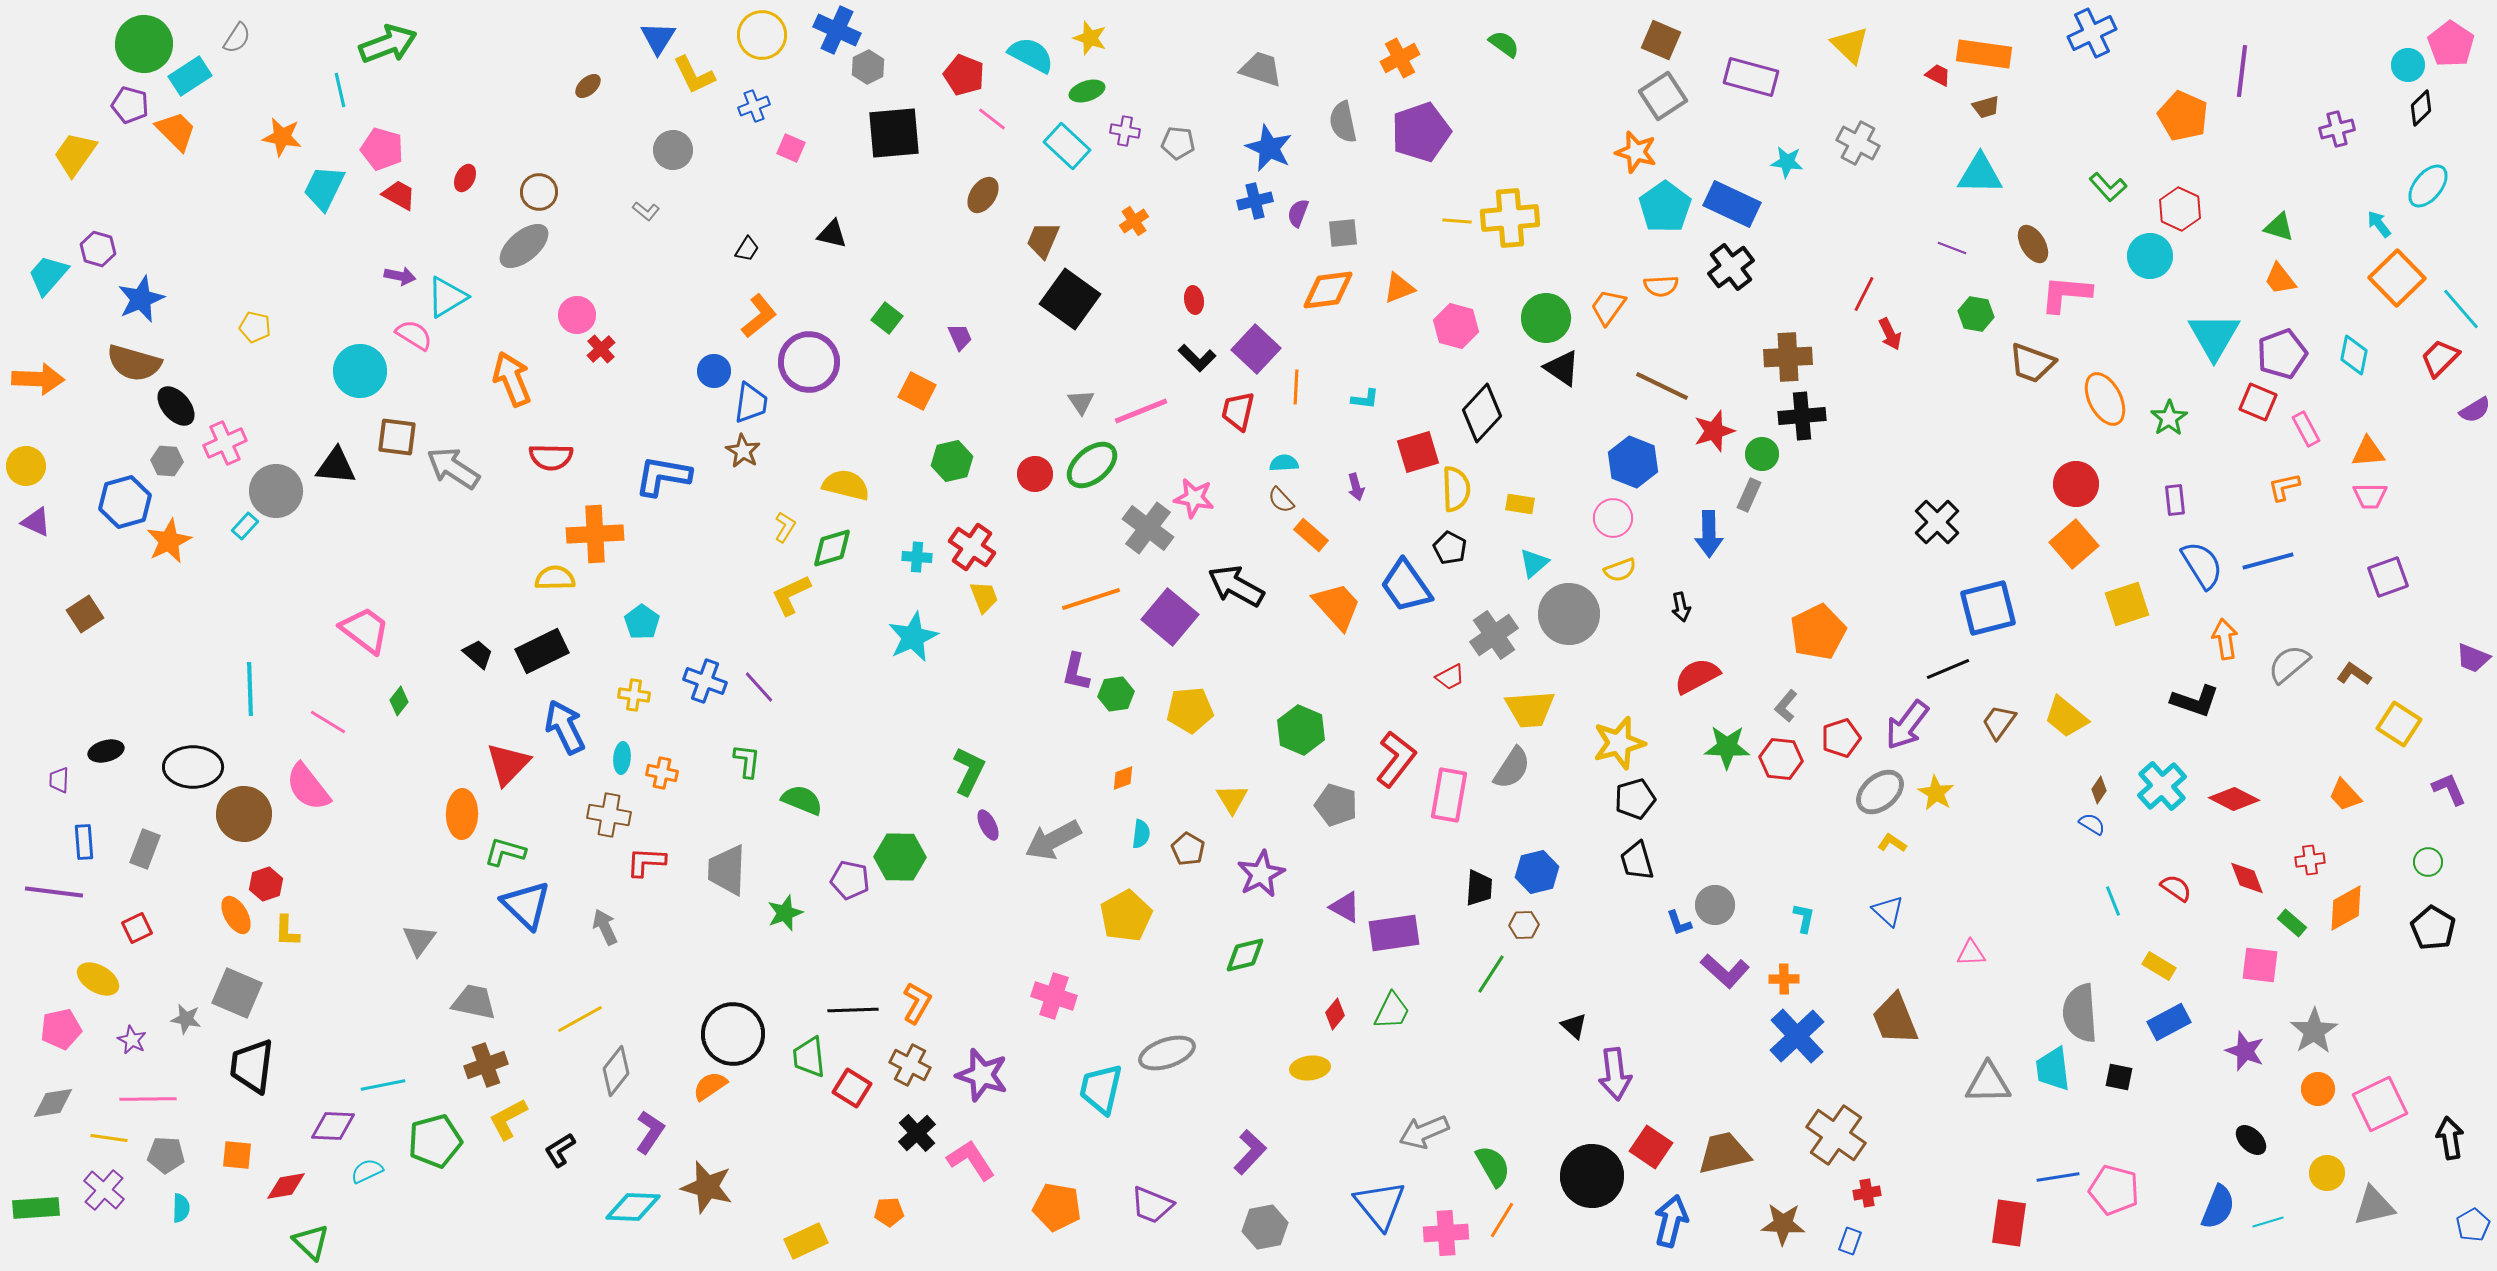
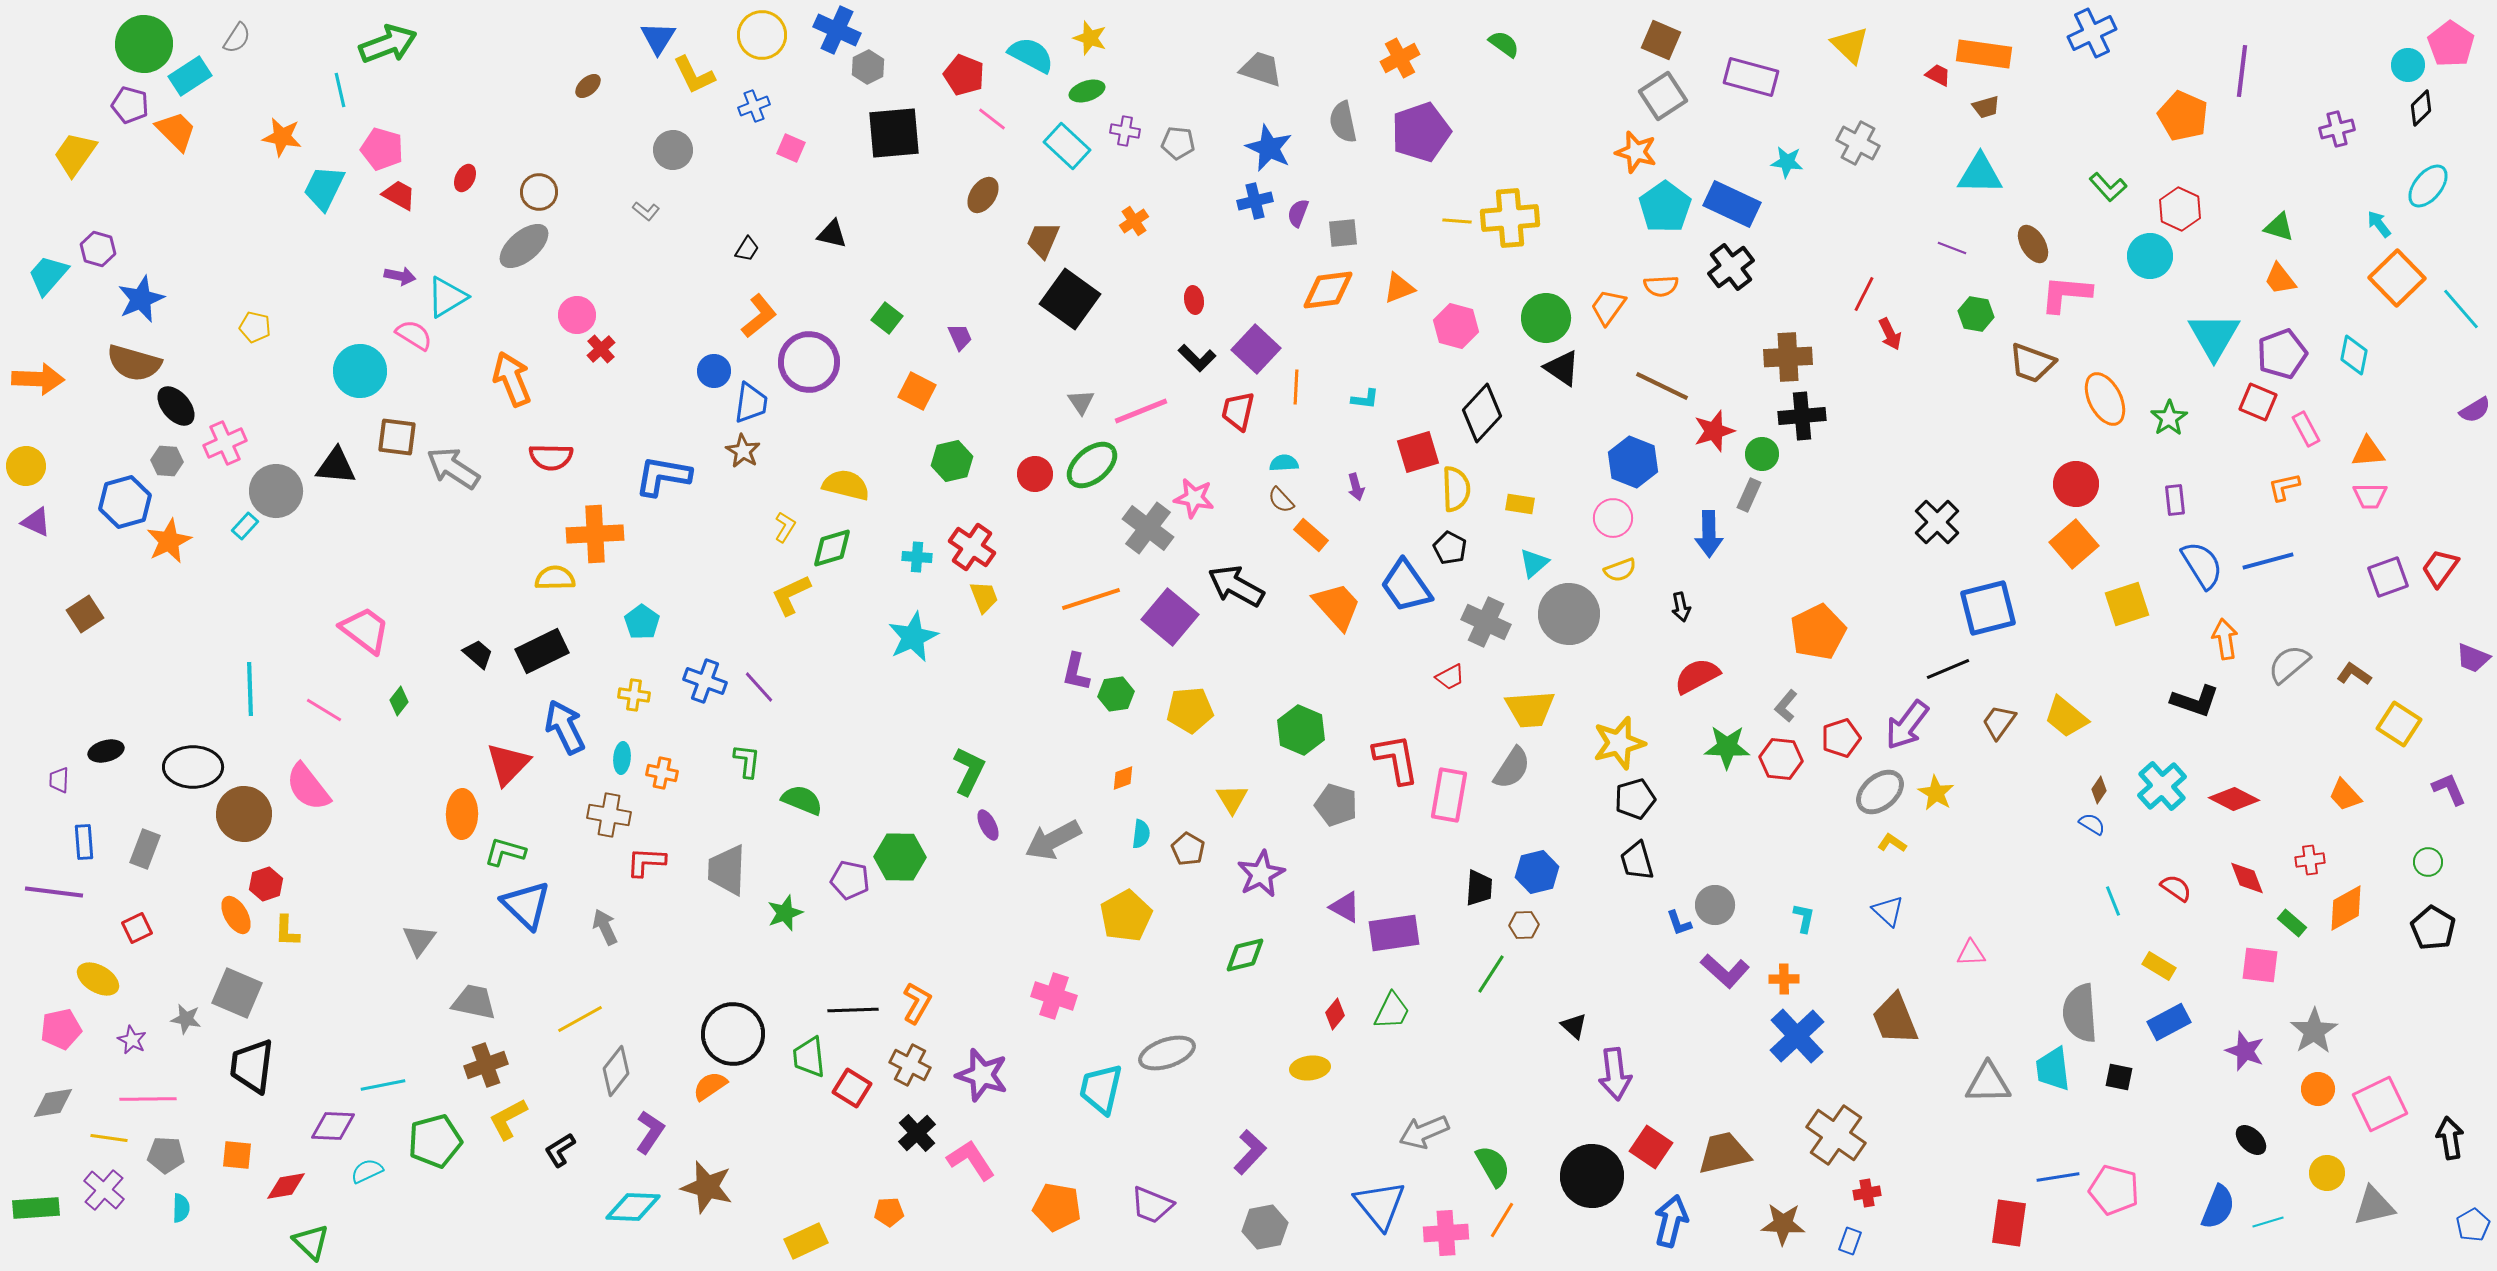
red trapezoid at (2440, 358): moved 210 px down; rotated 9 degrees counterclockwise
gray cross at (1494, 635): moved 8 px left, 13 px up; rotated 30 degrees counterclockwise
pink line at (328, 722): moved 4 px left, 12 px up
red L-shape at (1396, 759): rotated 48 degrees counterclockwise
